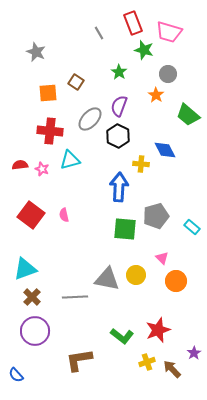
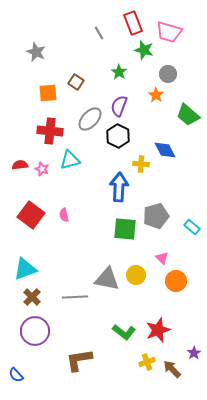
green L-shape at (122, 336): moved 2 px right, 4 px up
